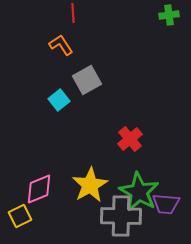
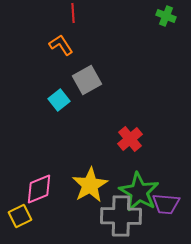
green cross: moved 3 px left, 1 px down; rotated 30 degrees clockwise
